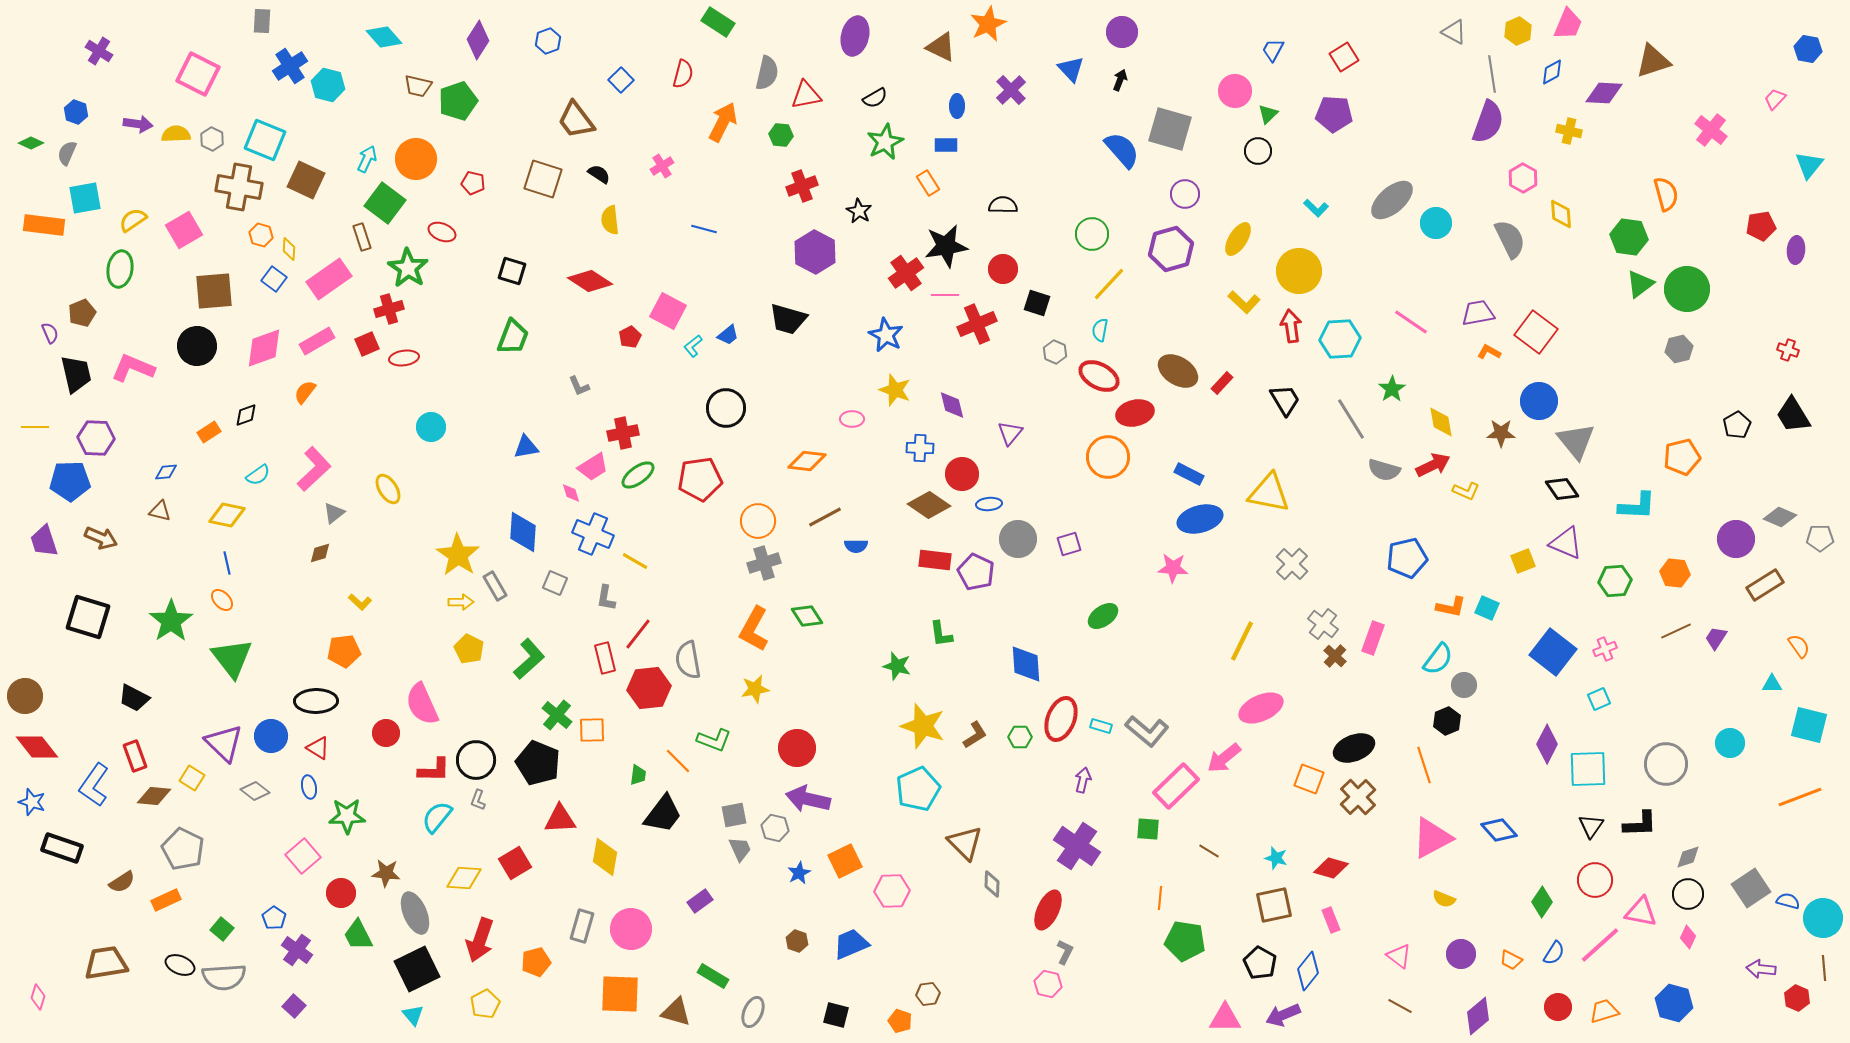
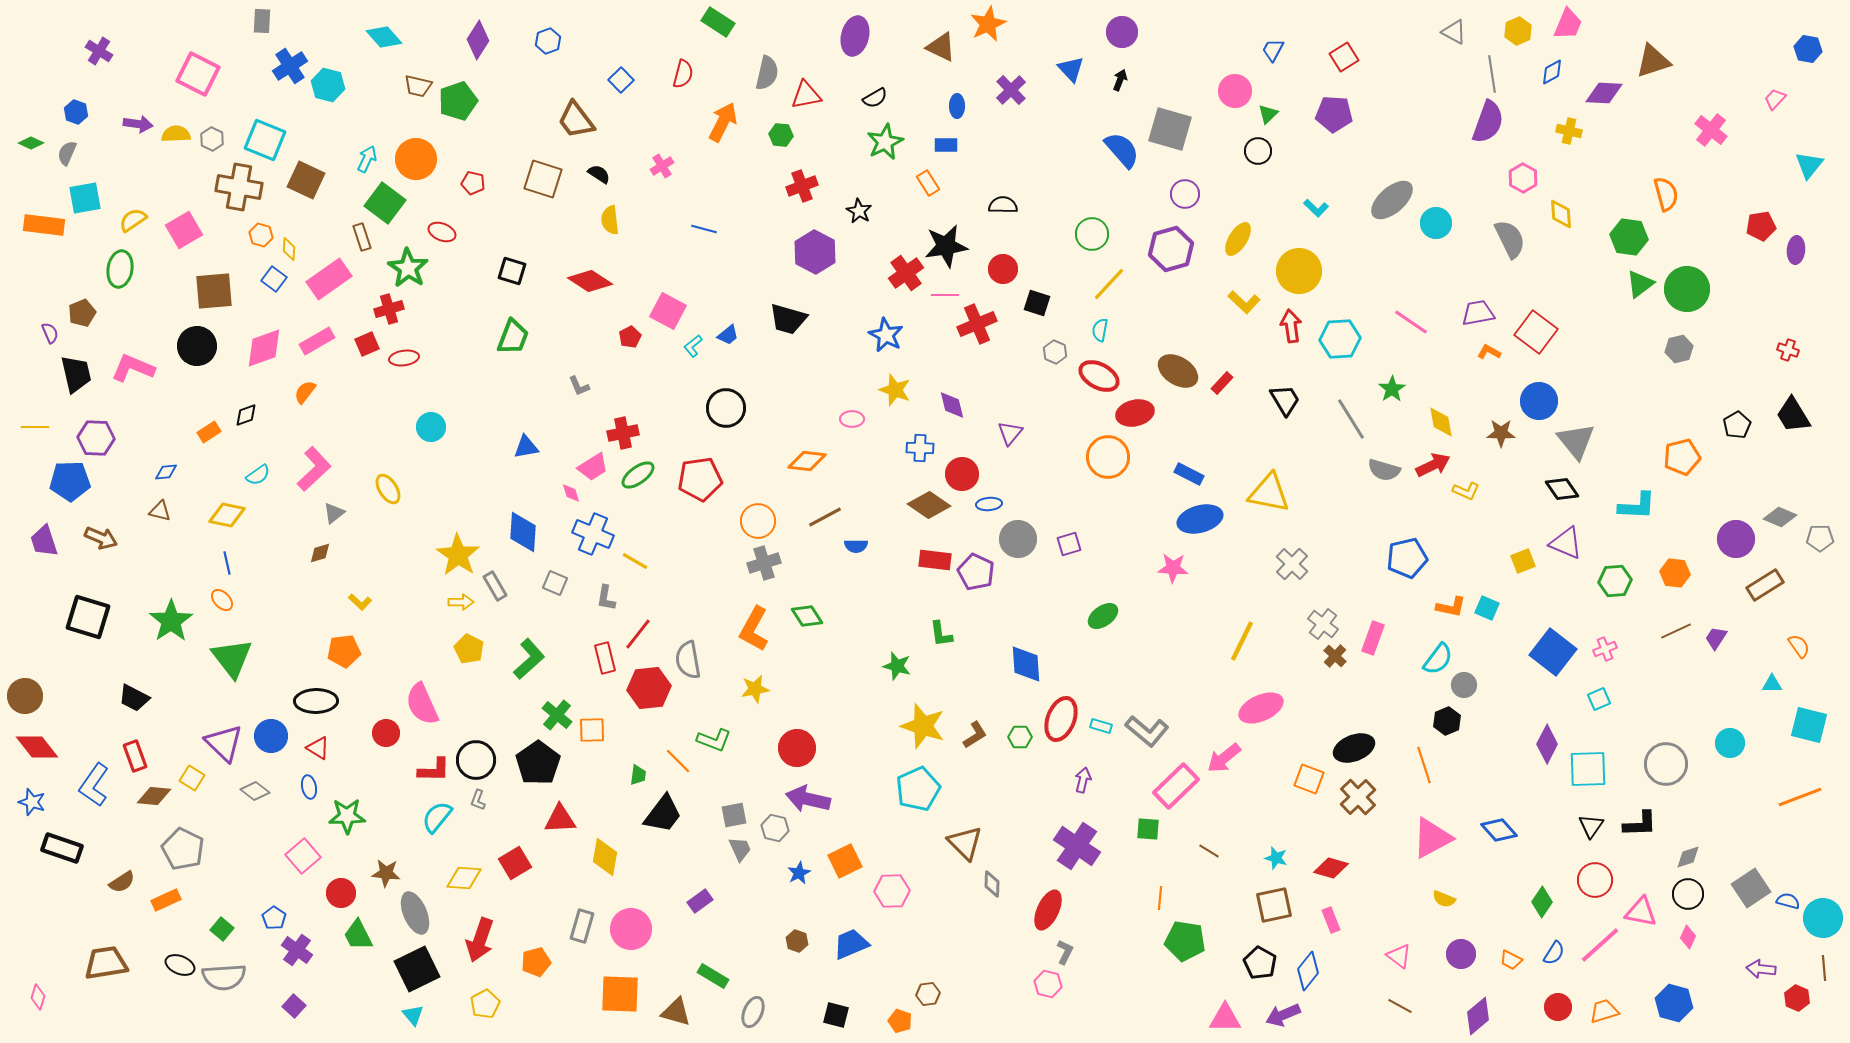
black pentagon at (538, 763): rotated 15 degrees clockwise
